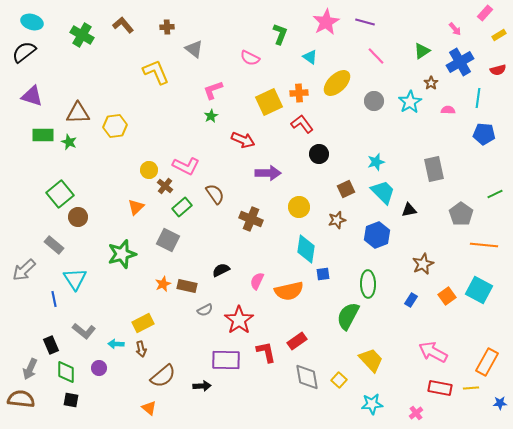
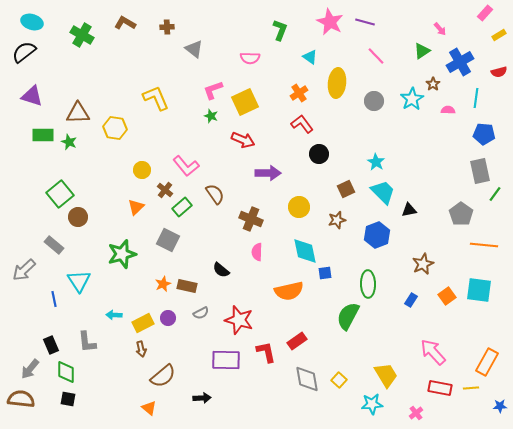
pink star at (326, 22): moved 4 px right; rotated 16 degrees counterclockwise
brown L-shape at (123, 25): moved 2 px right, 2 px up; rotated 20 degrees counterclockwise
pink arrow at (455, 29): moved 15 px left
green L-shape at (280, 34): moved 4 px up
pink semicircle at (250, 58): rotated 24 degrees counterclockwise
red semicircle at (498, 70): moved 1 px right, 2 px down
yellow L-shape at (156, 72): moved 26 px down
yellow ellipse at (337, 83): rotated 40 degrees counterclockwise
brown star at (431, 83): moved 2 px right, 1 px down
orange cross at (299, 93): rotated 30 degrees counterclockwise
cyan line at (478, 98): moved 2 px left
yellow square at (269, 102): moved 24 px left
cyan star at (410, 102): moved 2 px right, 3 px up
green star at (211, 116): rotated 24 degrees counterclockwise
yellow hexagon at (115, 126): moved 2 px down; rotated 15 degrees clockwise
cyan star at (376, 162): rotated 24 degrees counterclockwise
pink L-shape at (186, 166): rotated 24 degrees clockwise
gray rectangle at (434, 169): moved 46 px right, 2 px down
yellow circle at (149, 170): moved 7 px left
brown cross at (165, 186): moved 4 px down
green line at (495, 194): rotated 28 degrees counterclockwise
cyan diamond at (306, 249): moved 1 px left, 2 px down; rotated 20 degrees counterclockwise
black semicircle at (221, 270): rotated 114 degrees counterclockwise
blue square at (323, 274): moved 2 px right, 1 px up
cyan triangle at (75, 279): moved 4 px right, 2 px down
pink semicircle at (257, 281): moved 29 px up; rotated 24 degrees counterclockwise
cyan square at (479, 290): rotated 20 degrees counterclockwise
gray semicircle at (205, 310): moved 4 px left, 3 px down
red star at (239, 320): rotated 20 degrees counterclockwise
gray L-shape at (84, 331): moved 3 px right, 11 px down; rotated 45 degrees clockwise
cyan arrow at (116, 344): moved 2 px left, 29 px up
pink arrow at (433, 352): rotated 20 degrees clockwise
yellow trapezoid at (371, 360): moved 15 px right, 15 px down; rotated 12 degrees clockwise
purple circle at (99, 368): moved 69 px right, 50 px up
gray arrow at (30, 369): rotated 15 degrees clockwise
gray diamond at (307, 377): moved 2 px down
black arrow at (202, 386): moved 12 px down
black square at (71, 400): moved 3 px left, 1 px up
blue star at (500, 403): moved 3 px down
